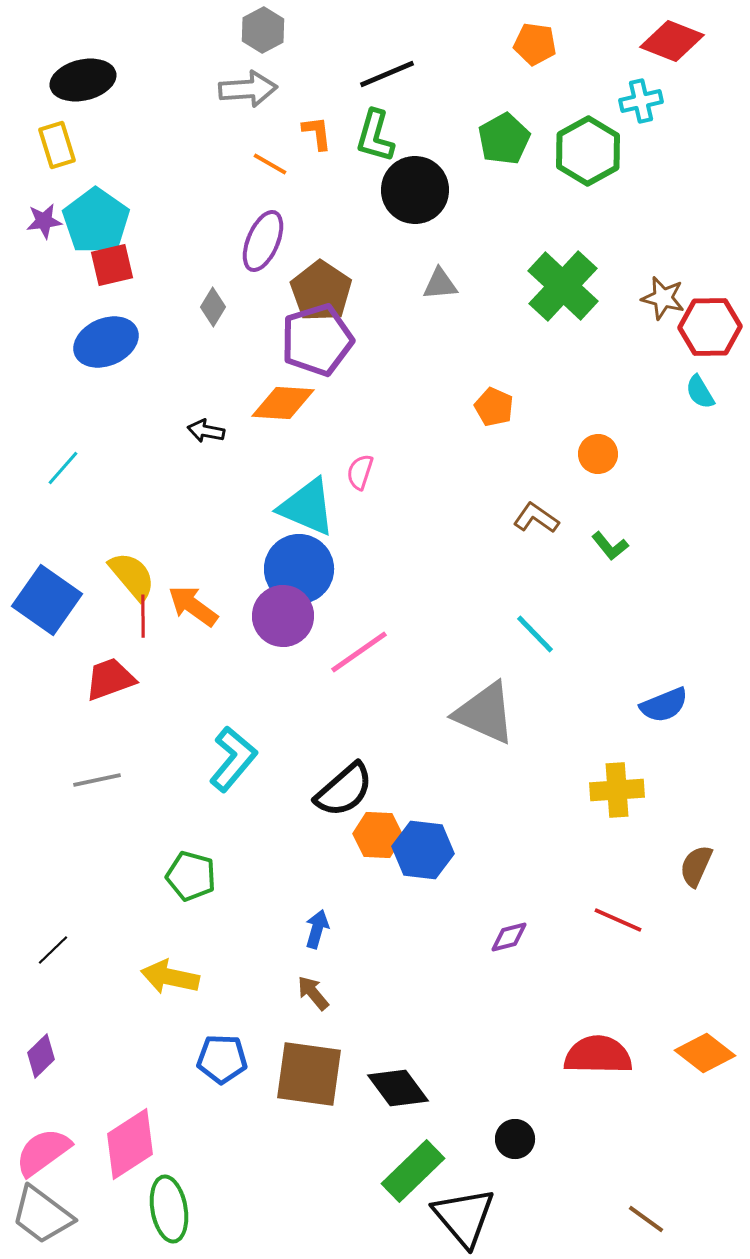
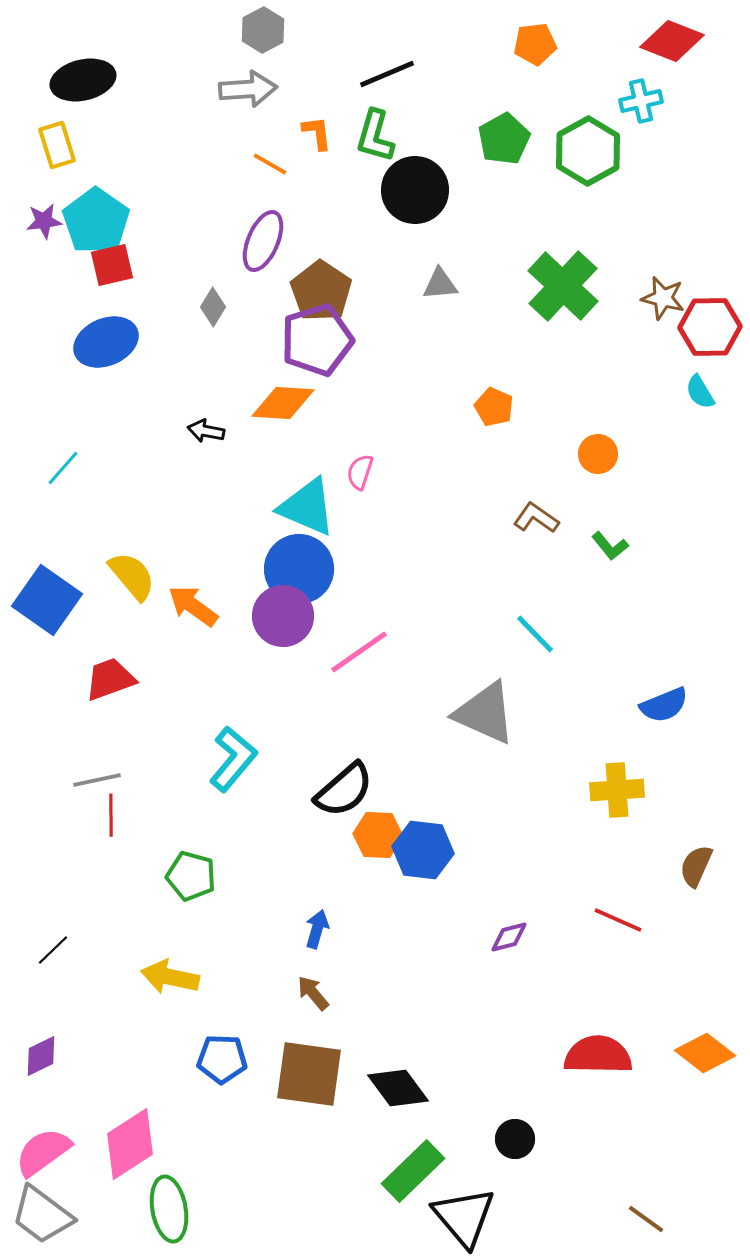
orange pentagon at (535, 44): rotated 15 degrees counterclockwise
red line at (143, 616): moved 32 px left, 199 px down
purple diamond at (41, 1056): rotated 18 degrees clockwise
